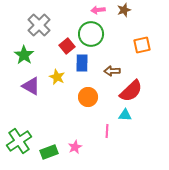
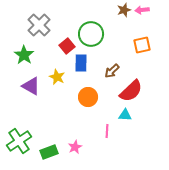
pink arrow: moved 44 px right
blue rectangle: moved 1 px left
brown arrow: rotated 42 degrees counterclockwise
